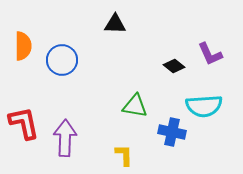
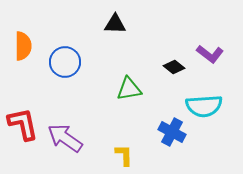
purple L-shape: rotated 28 degrees counterclockwise
blue circle: moved 3 px right, 2 px down
black diamond: moved 1 px down
green triangle: moved 6 px left, 17 px up; rotated 20 degrees counterclockwise
red L-shape: moved 1 px left, 1 px down
blue cross: rotated 16 degrees clockwise
purple arrow: rotated 57 degrees counterclockwise
